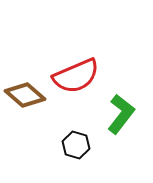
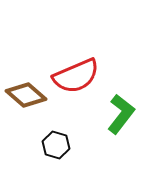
brown diamond: moved 1 px right
black hexagon: moved 20 px left
